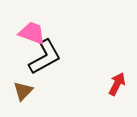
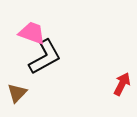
red arrow: moved 5 px right
brown triangle: moved 6 px left, 2 px down
